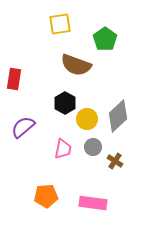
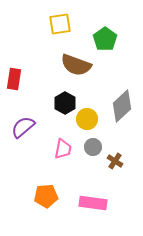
gray diamond: moved 4 px right, 10 px up
